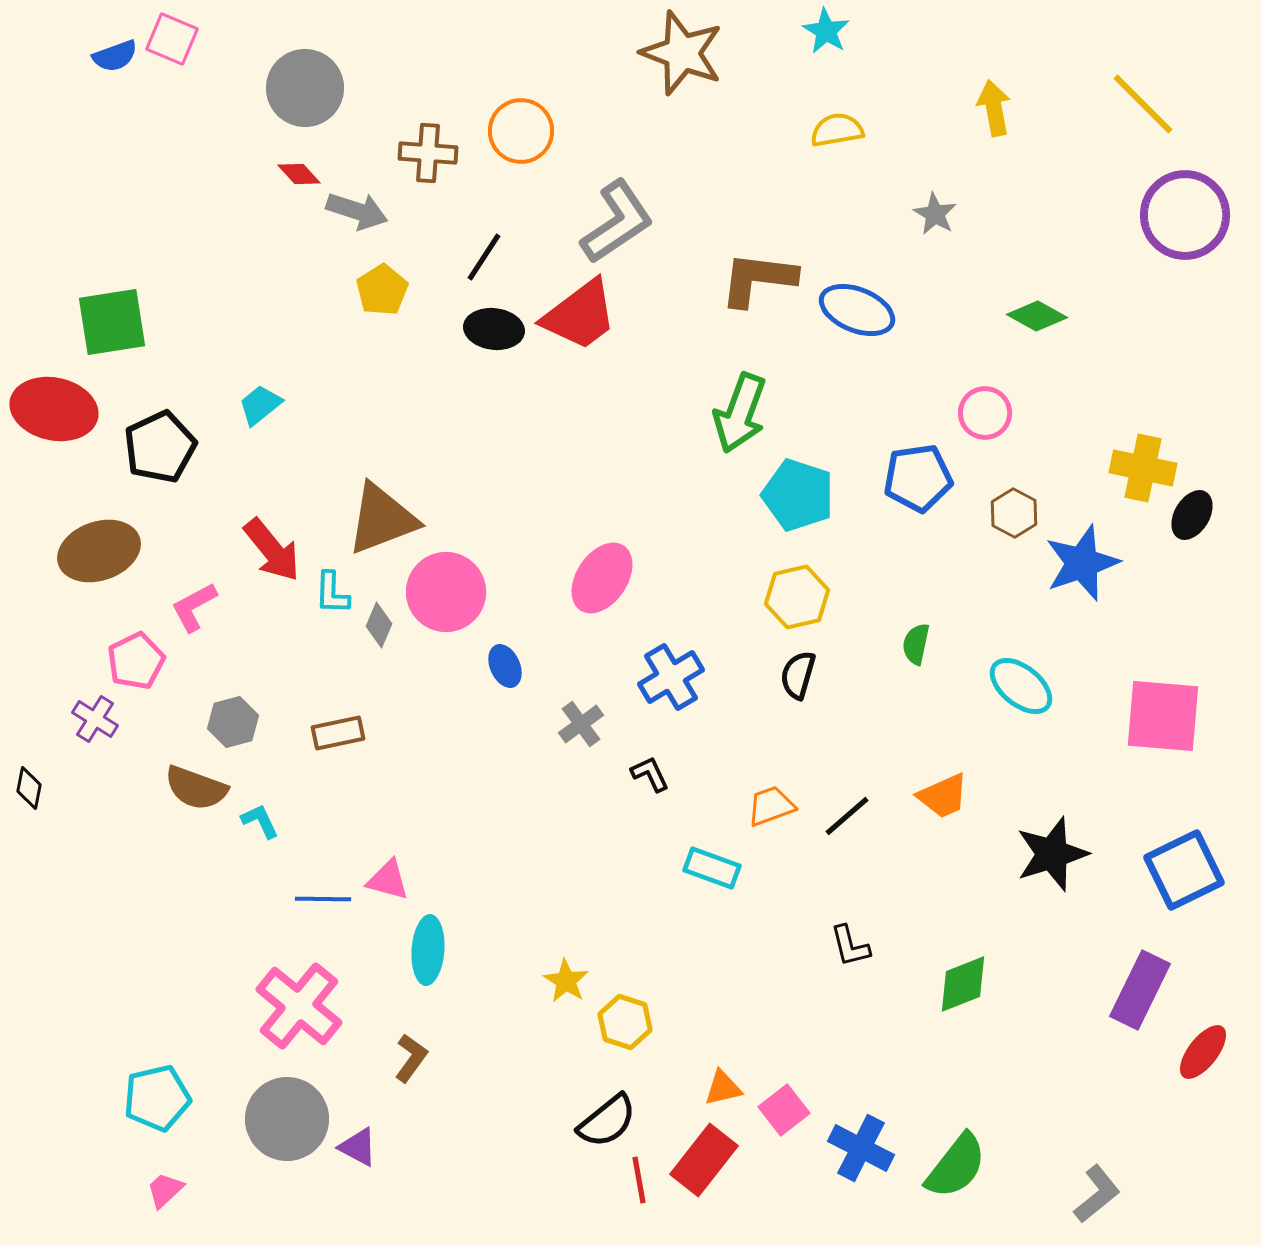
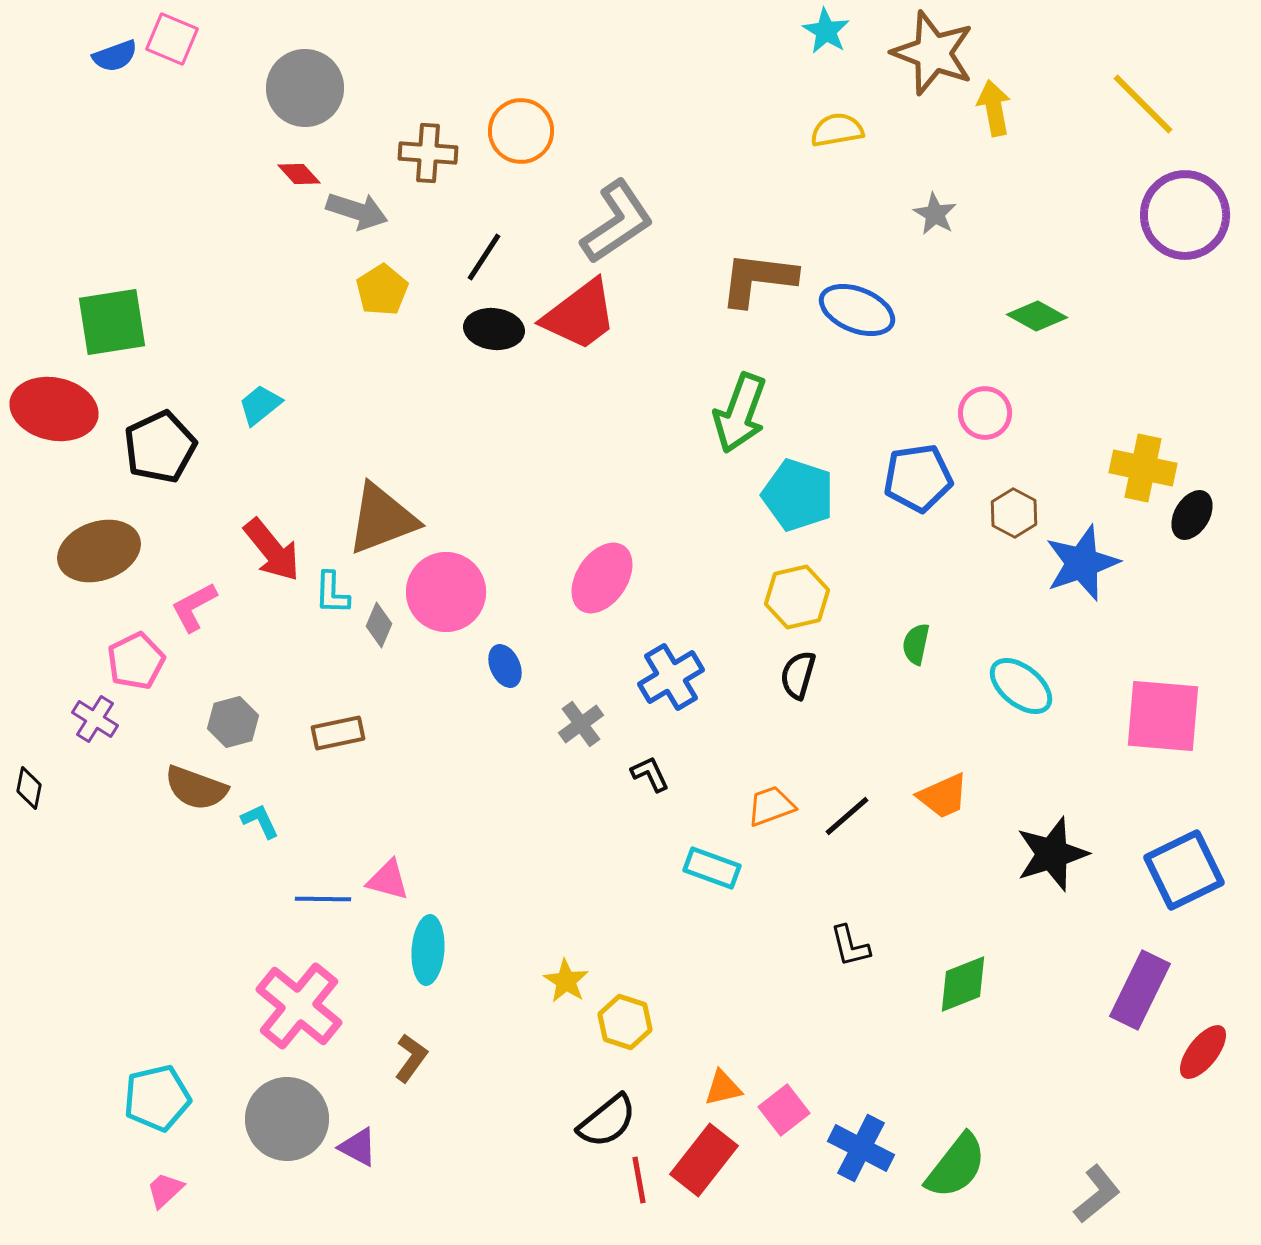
brown star at (682, 53): moved 251 px right
